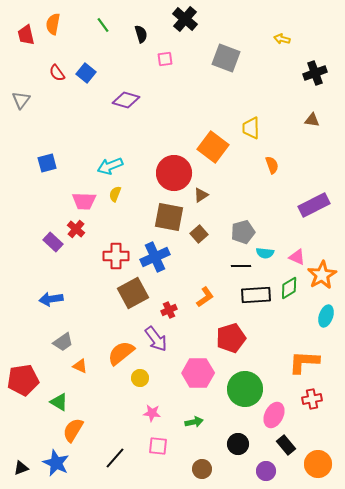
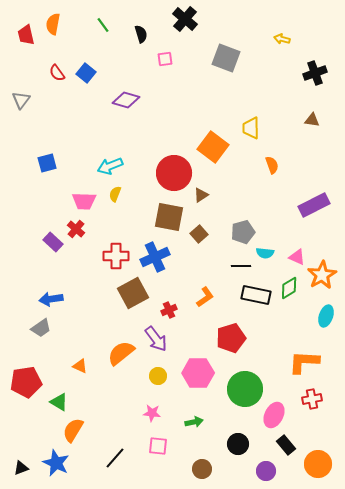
black rectangle at (256, 295): rotated 16 degrees clockwise
gray trapezoid at (63, 342): moved 22 px left, 14 px up
yellow circle at (140, 378): moved 18 px right, 2 px up
red pentagon at (23, 380): moved 3 px right, 2 px down
